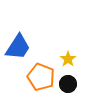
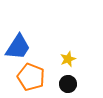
yellow star: rotated 14 degrees clockwise
orange pentagon: moved 10 px left
